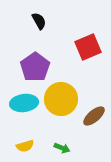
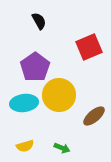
red square: moved 1 px right
yellow circle: moved 2 px left, 4 px up
